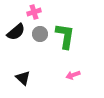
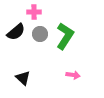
pink cross: rotated 16 degrees clockwise
green L-shape: rotated 24 degrees clockwise
pink arrow: rotated 152 degrees counterclockwise
